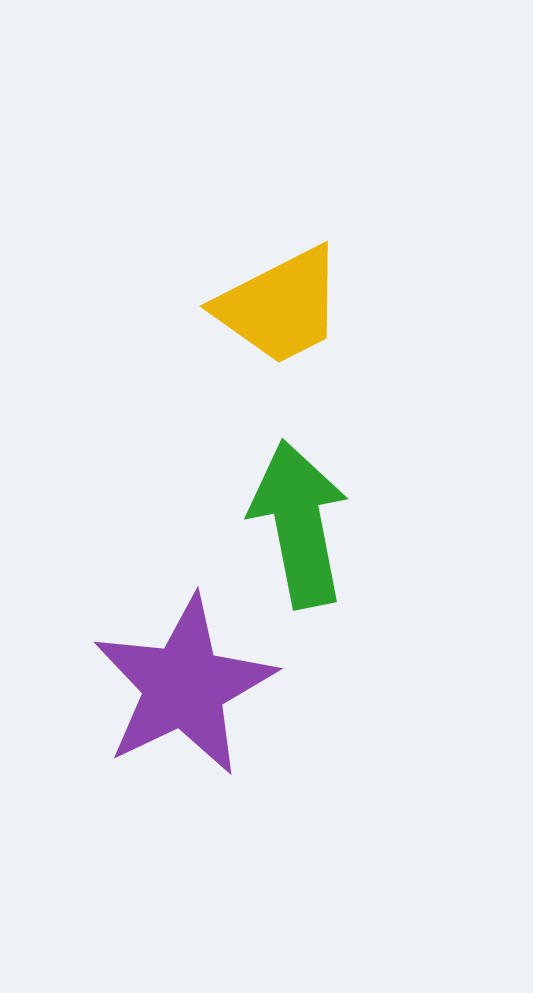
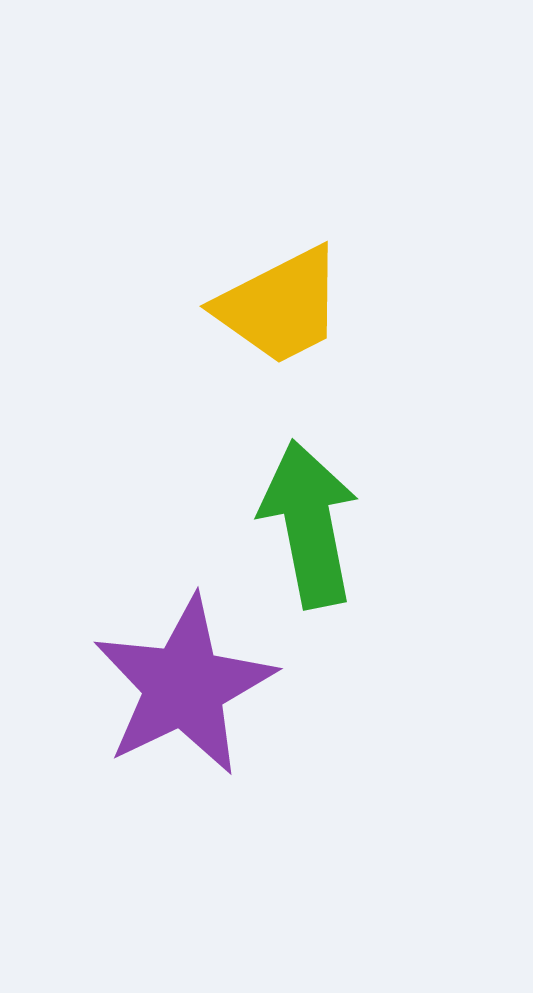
green arrow: moved 10 px right
